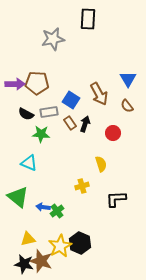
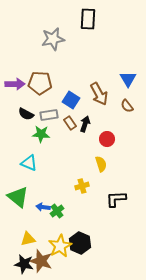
brown pentagon: moved 3 px right
gray rectangle: moved 3 px down
red circle: moved 6 px left, 6 px down
